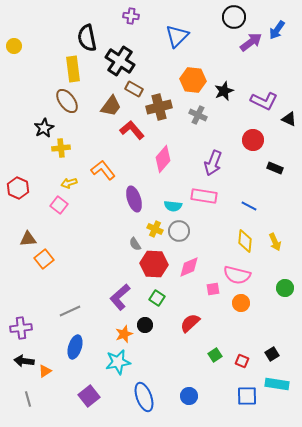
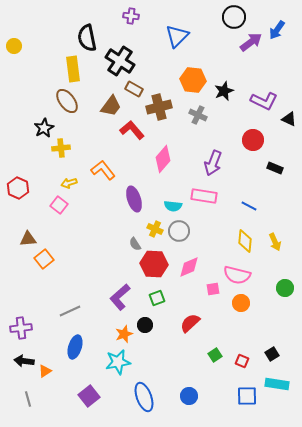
green square at (157, 298): rotated 35 degrees clockwise
